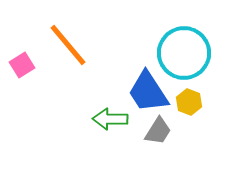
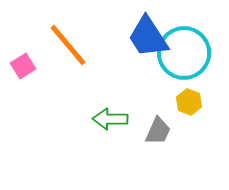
pink square: moved 1 px right, 1 px down
blue trapezoid: moved 55 px up
gray trapezoid: rotated 8 degrees counterclockwise
